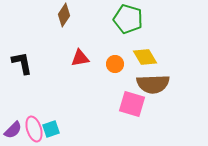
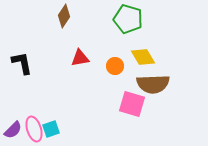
brown diamond: moved 1 px down
yellow diamond: moved 2 px left
orange circle: moved 2 px down
